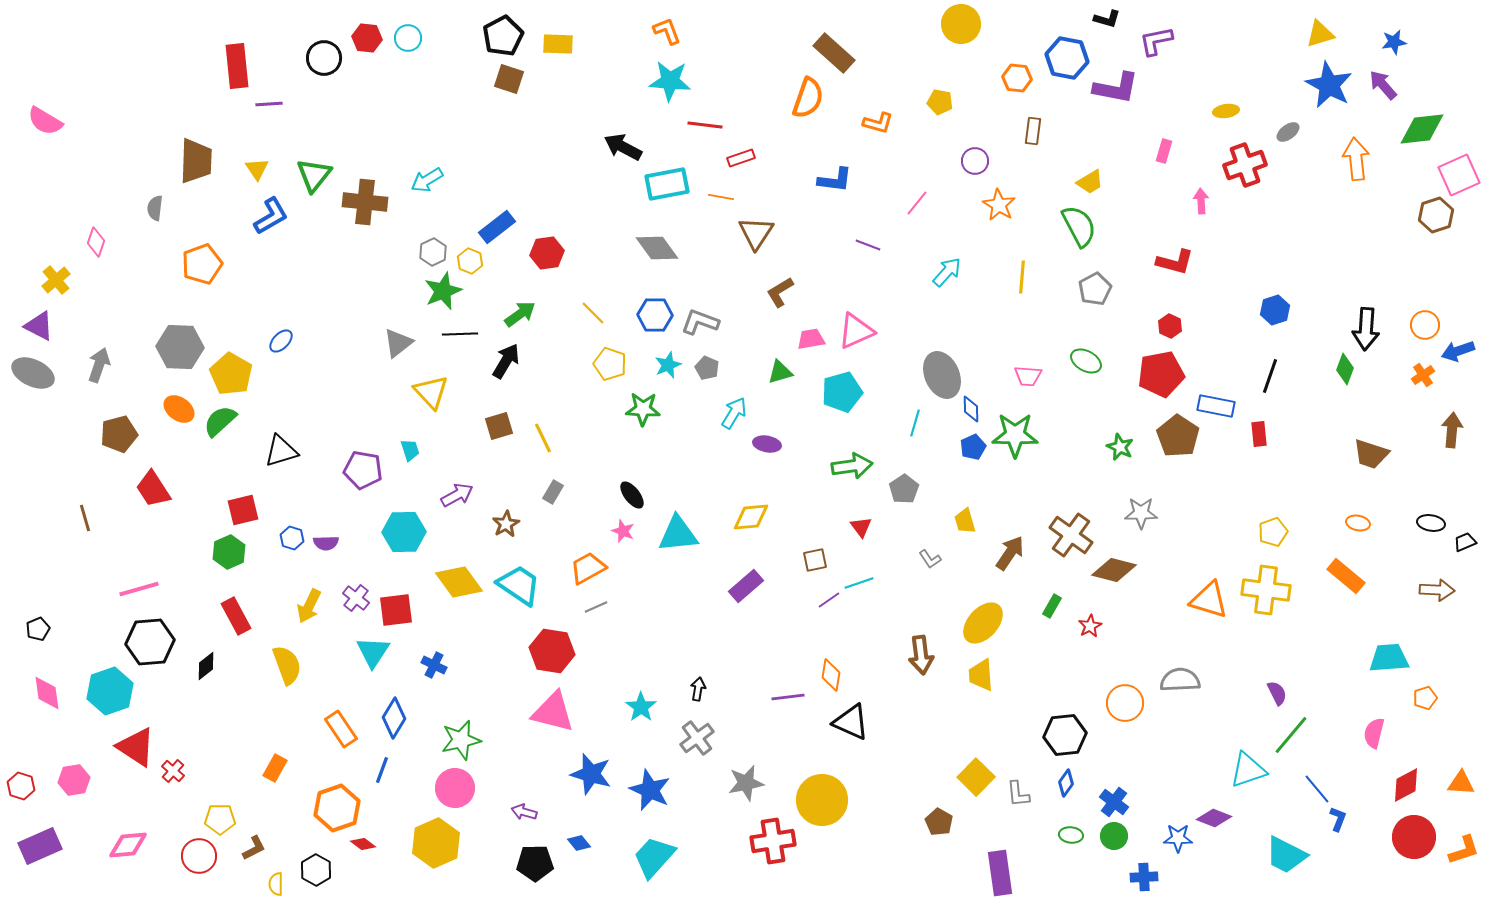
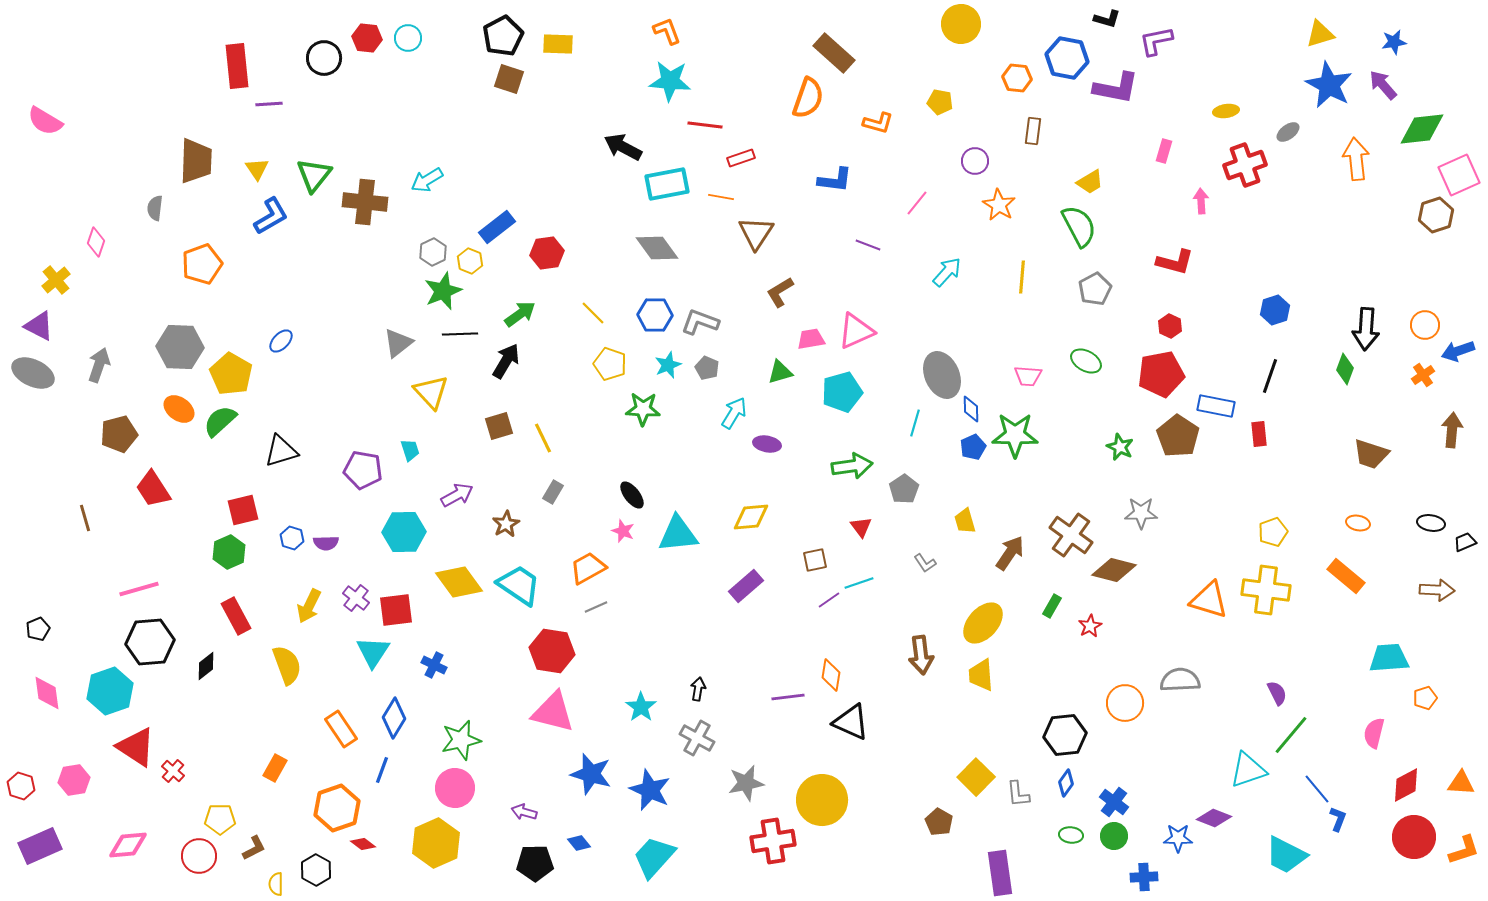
gray L-shape at (930, 559): moved 5 px left, 4 px down
gray cross at (697, 738): rotated 24 degrees counterclockwise
